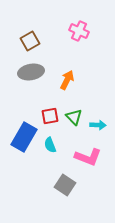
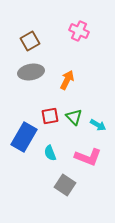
cyan arrow: rotated 28 degrees clockwise
cyan semicircle: moved 8 px down
